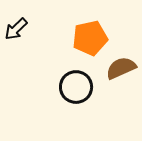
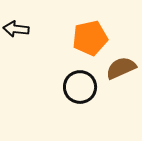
black arrow: rotated 50 degrees clockwise
black circle: moved 4 px right
